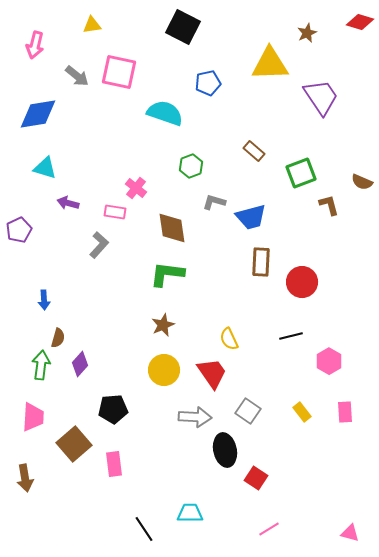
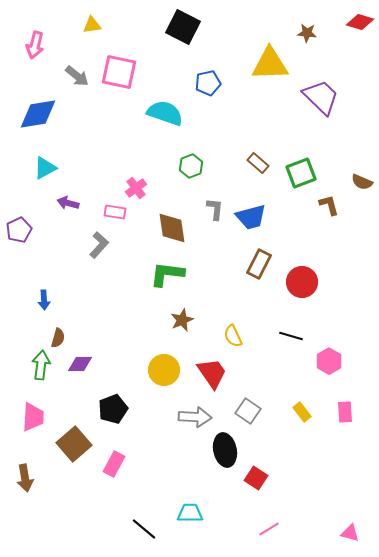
brown star at (307, 33): rotated 30 degrees clockwise
purple trapezoid at (321, 97): rotated 12 degrees counterclockwise
brown rectangle at (254, 151): moved 4 px right, 12 px down
cyan triangle at (45, 168): rotated 45 degrees counterclockwise
pink cross at (136, 188): rotated 15 degrees clockwise
gray L-shape at (214, 202): moved 1 px right, 7 px down; rotated 80 degrees clockwise
brown rectangle at (261, 262): moved 2 px left, 2 px down; rotated 24 degrees clockwise
brown star at (163, 325): moved 19 px right, 5 px up
black line at (291, 336): rotated 30 degrees clockwise
yellow semicircle at (229, 339): moved 4 px right, 3 px up
purple diamond at (80, 364): rotated 50 degrees clockwise
black pentagon at (113, 409): rotated 16 degrees counterclockwise
pink rectangle at (114, 464): rotated 35 degrees clockwise
black line at (144, 529): rotated 16 degrees counterclockwise
